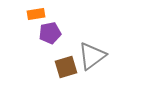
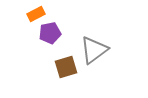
orange rectangle: rotated 18 degrees counterclockwise
gray triangle: moved 2 px right, 6 px up
